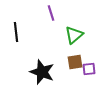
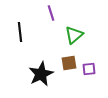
black line: moved 4 px right
brown square: moved 6 px left, 1 px down
black star: moved 1 px left, 2 px down; rotated 25 degrees clockwise
